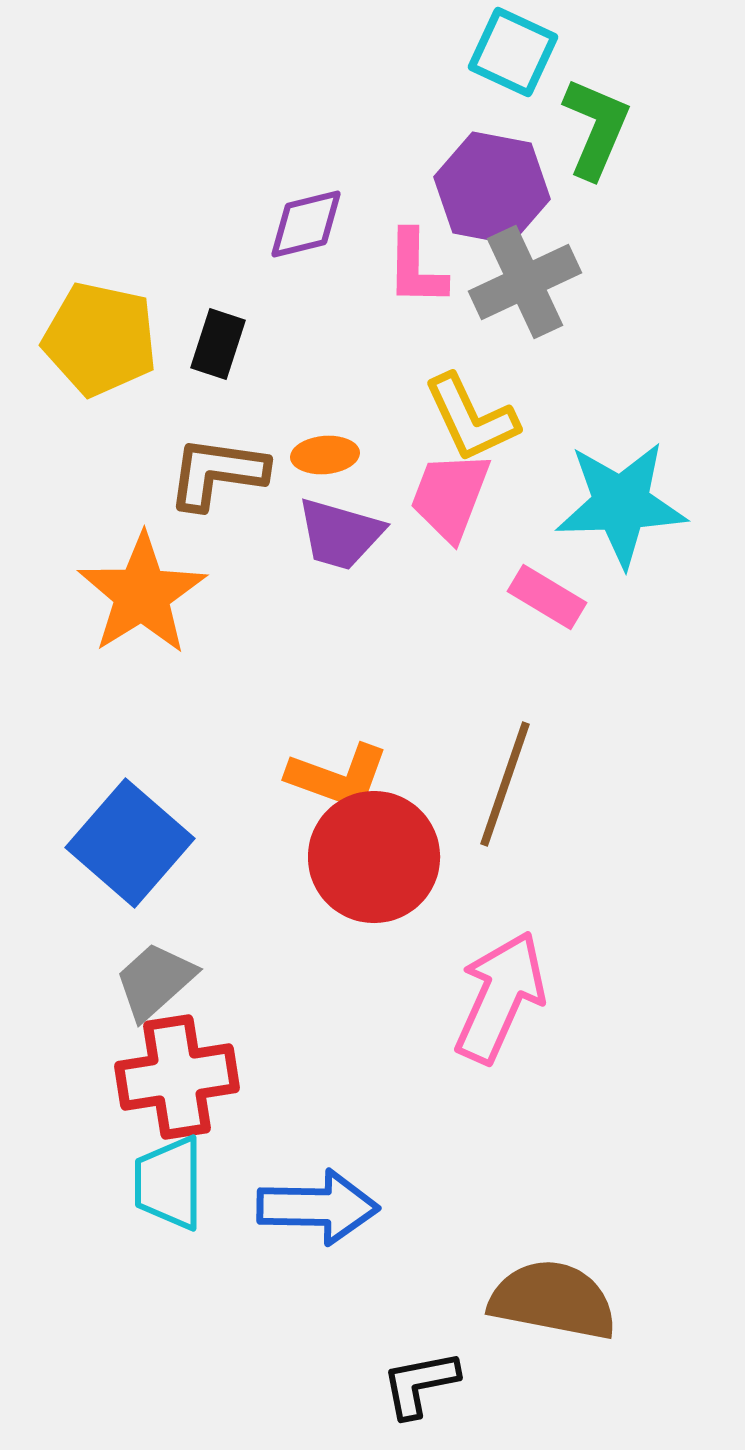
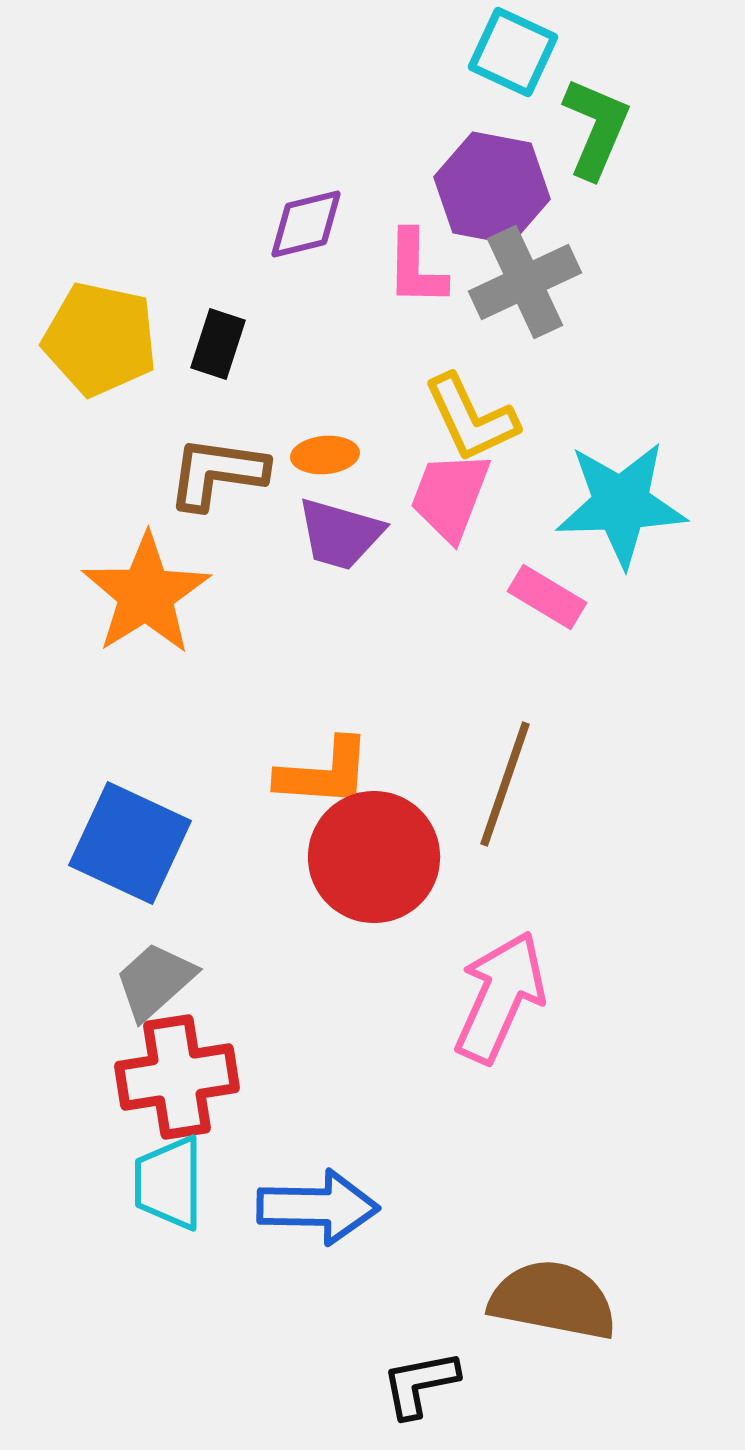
orange star: moved 4 px right
orange L-shape: moved 14 px left, 4 px up; rotated 16 degrees counterclockwise
blue square: rotated 16 degrees counterclockwise
